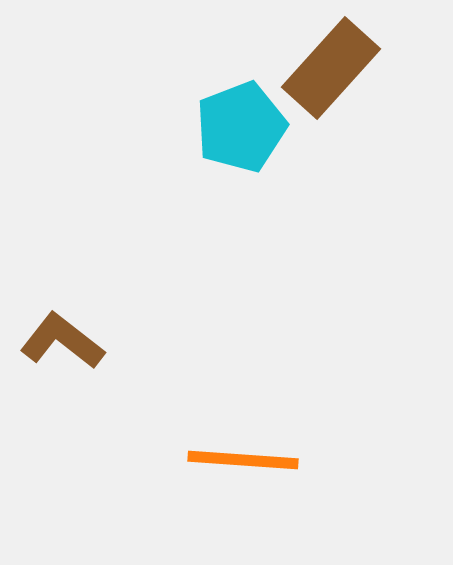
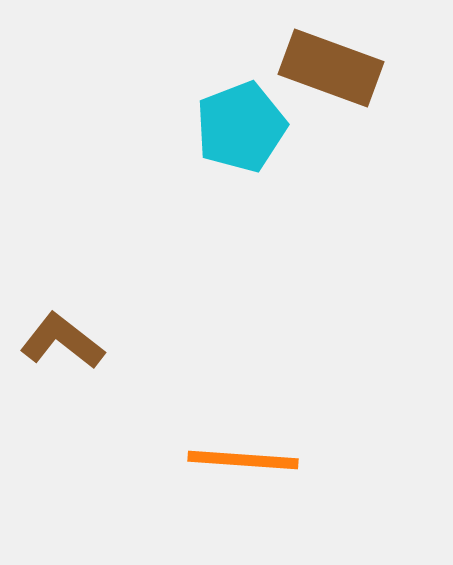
brown rectangle: rotated 68 degrees clockwise
